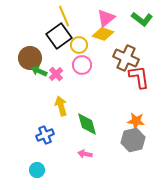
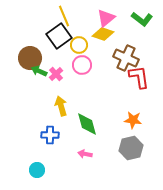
orange star: moved 3 px left, 1 px up
blue cross: moved 5 px right; rotated 24 degrees clockwise
gray hexagon: moved 2 px left, 8 px down
